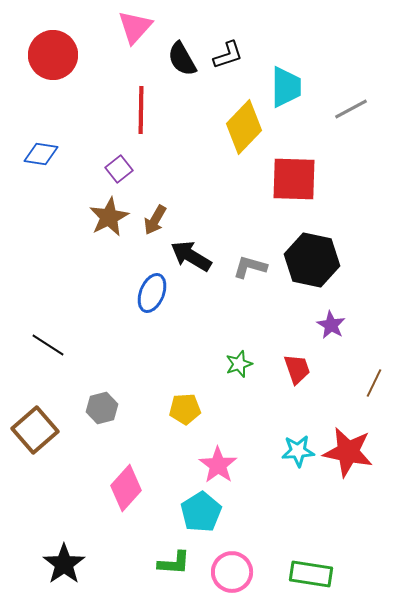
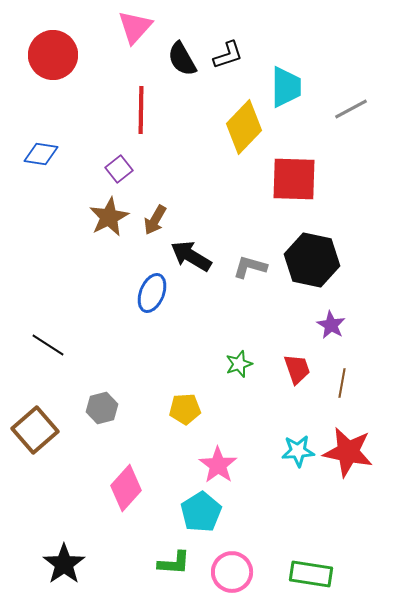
brown line: moved 32 px left; rotated 16 degrees counterclockwise
